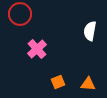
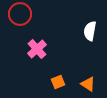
orange triangle: rotated 28 degrees clockwise
